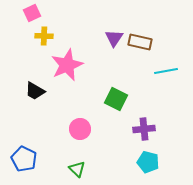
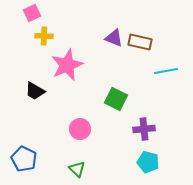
purple triangle: rotated 42 degrees counterclockwise
